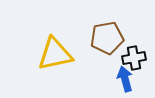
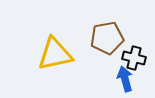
black cross: rotated 25 degrees clockwise
